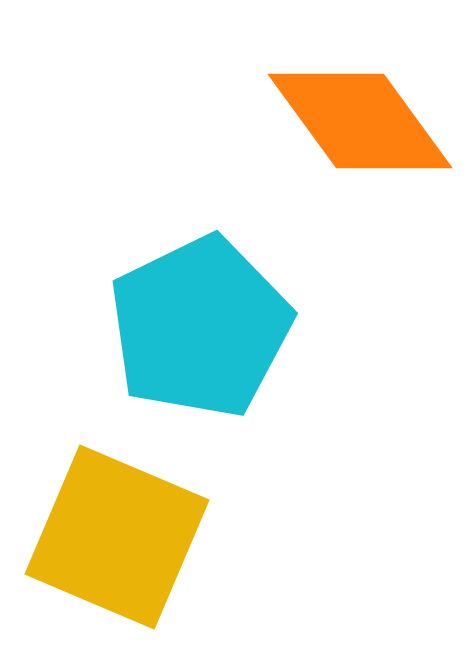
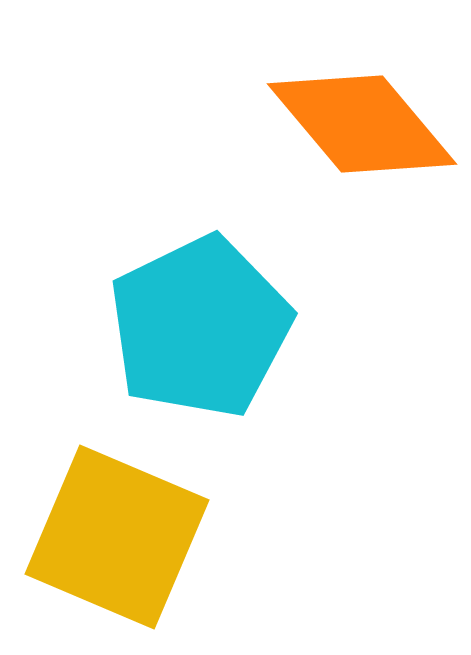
orange diamond: moved 2 px right, 3 px down; rotated 4 degrees counterclockwise
